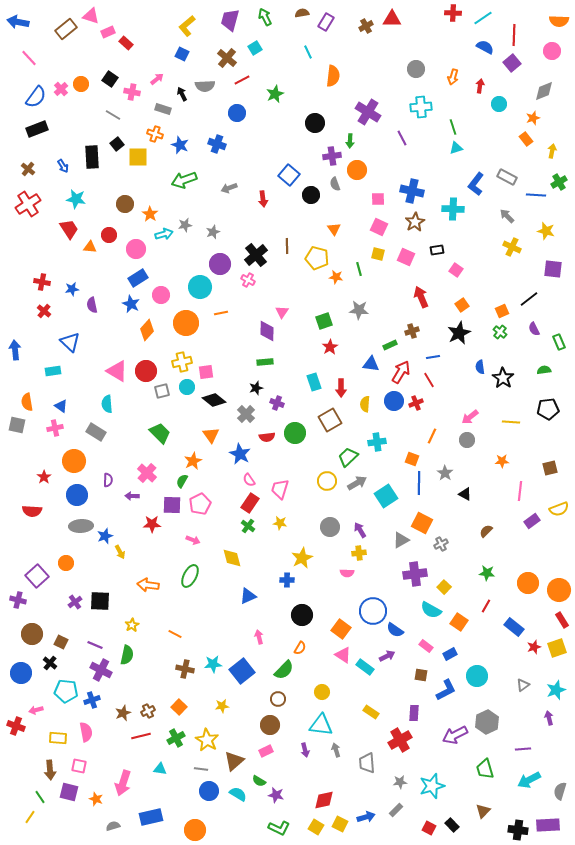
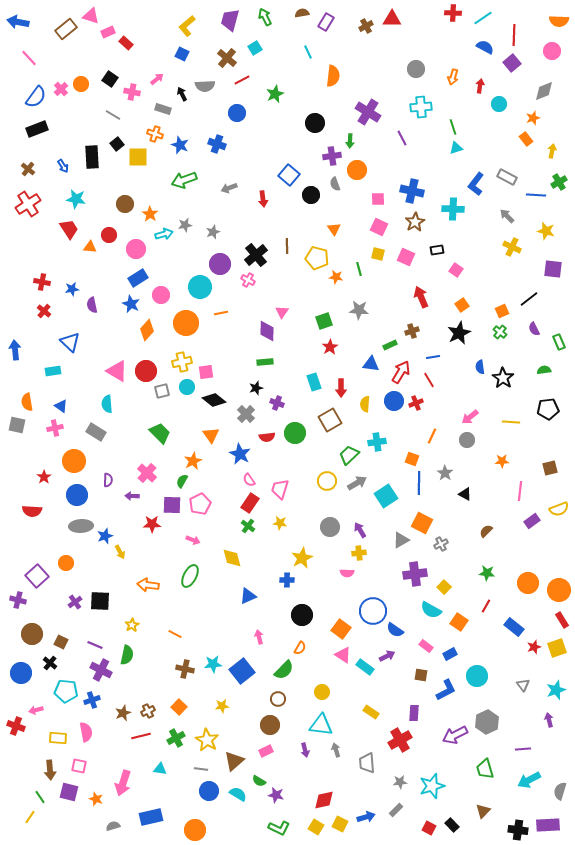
green trapezoid at (348, 457): moved 1 px right, 2 px up
gray triangle at (523, 685): rotated 32 degrees counterclockwise
purple arrow at (549, 718): moved 2 px down
